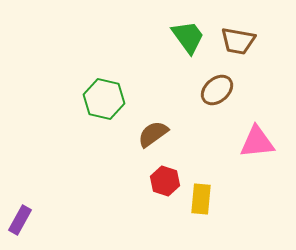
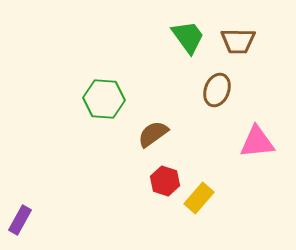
brown trapezoid: rotated 9 degrees counterclockwise
brown ellipse: rotated 28 degrees counterclockwise
green hexagon: rotated 9 degrees counterclockwise
yellow rectangle: moved 2 px left, 1 px up; rotated 36 degrees clockwise
